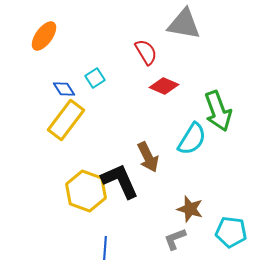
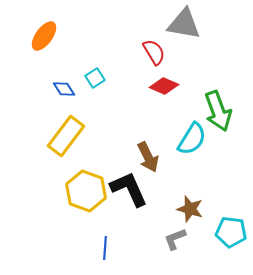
red semicircle: moved 8 px right
yellow rectangle: moved 16 px down
black L-shape: moved 9 px right, 8 px down
